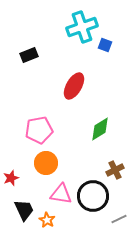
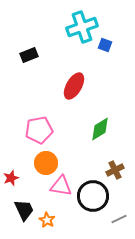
pink triangle: moved 8 px up
